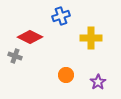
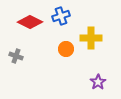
red diamond: moved 15 px up
gray cross: moved 1 px right
orange circle: moved 26 px up
